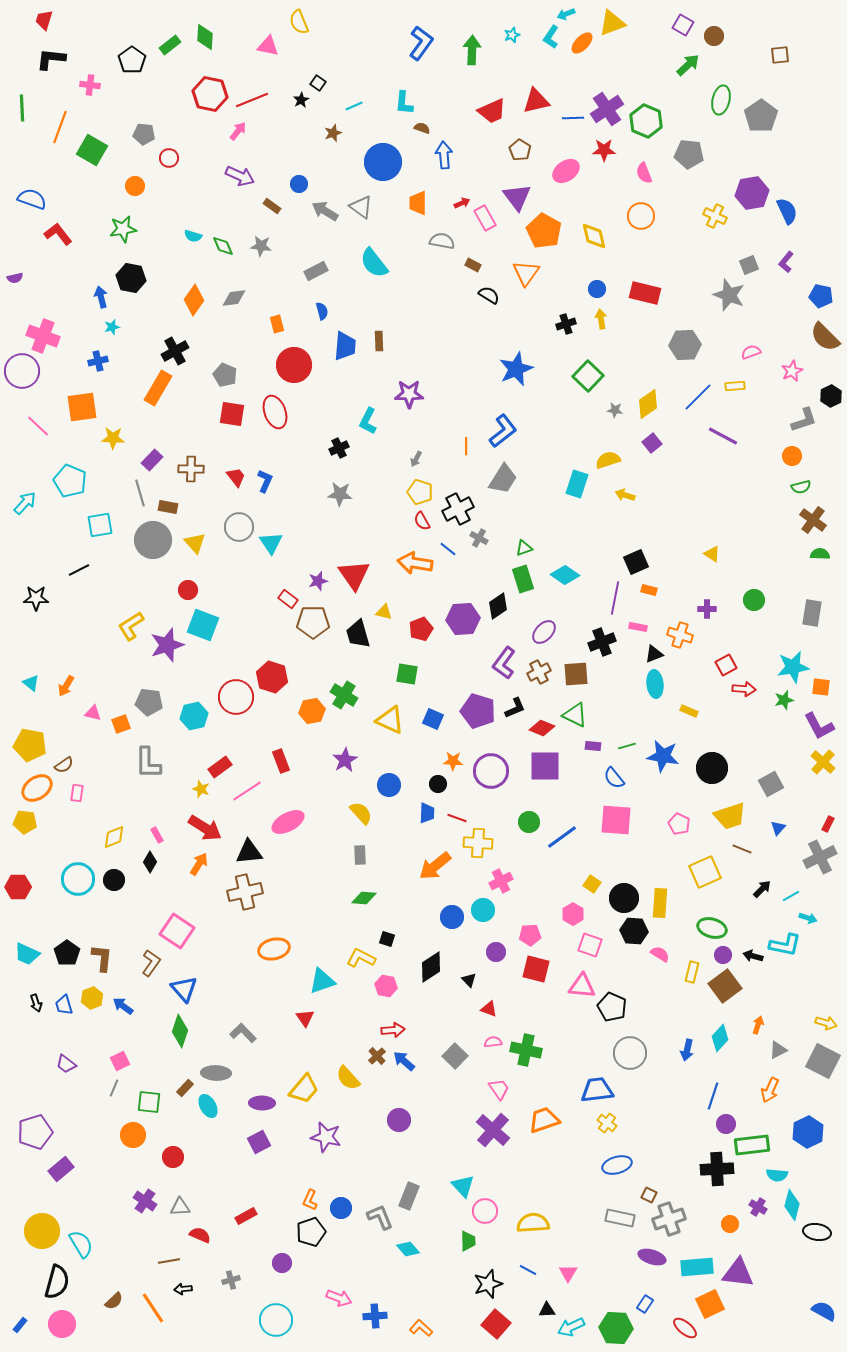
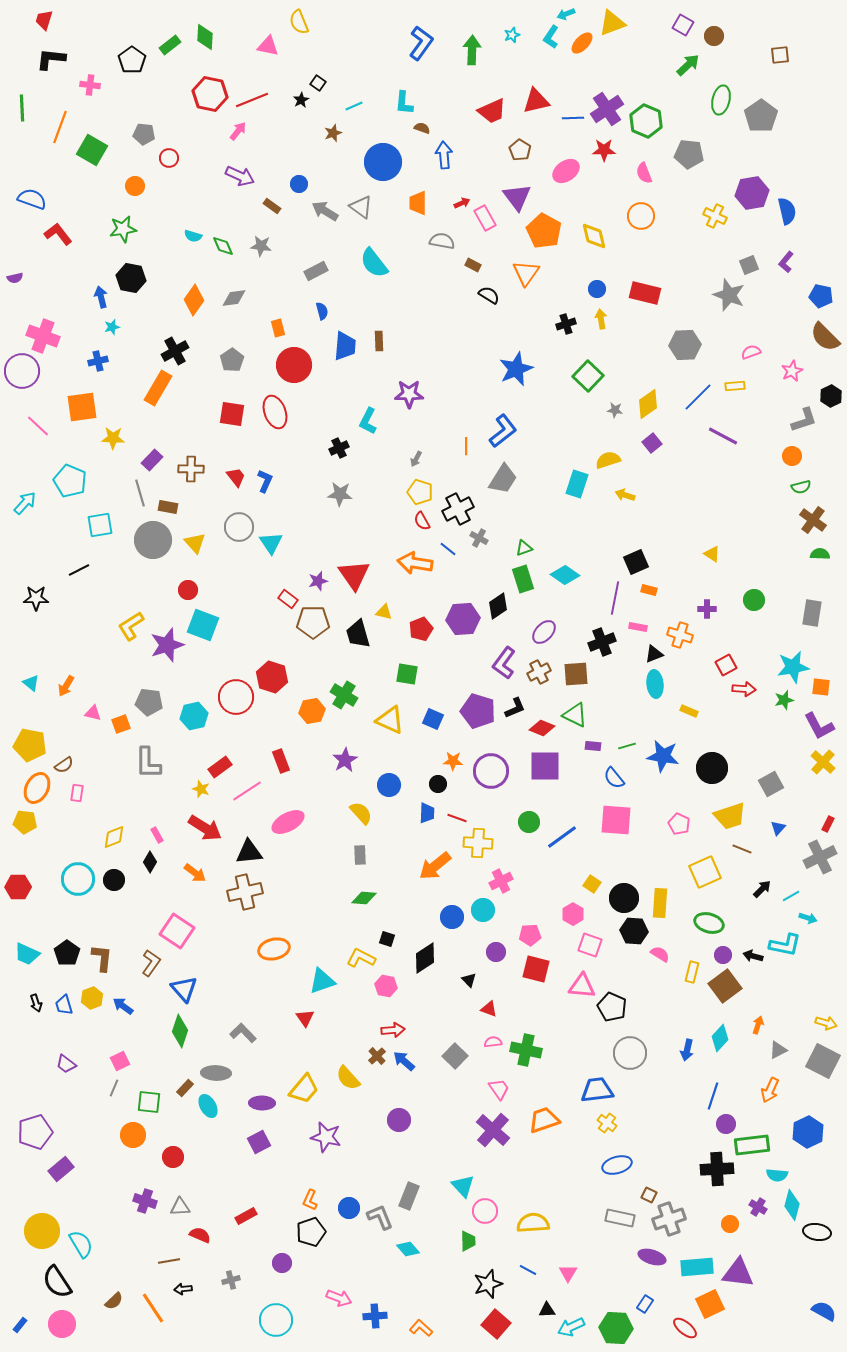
blue semicircle at (787, 211): rotated 12 degrees clockwise
orange rectangle at (277, 324): moved 1 px right, 4 px down
gray pentagon at (225, 375): moved 7 px right, 15 px up; rotated 15 degrees clockwise
orange ellipse at (37, 788): rotated 28 degrees counterclockwise
orange arrow at (199, 864): moved 4 px left, 9 px down; rotated 95 degrees clockwise
green ellipse at (712, 928): moved 3 px left, 5 px up
black diamond at (431, 967): moved 6 px left, 9 px up
purple cross at (145, 1201): rotated 15 degrees counterclockwise
blue circle at (341, 1208): moved 8 px right
black semicircle at (57, 1282): rotated 132 degrees clockwise
